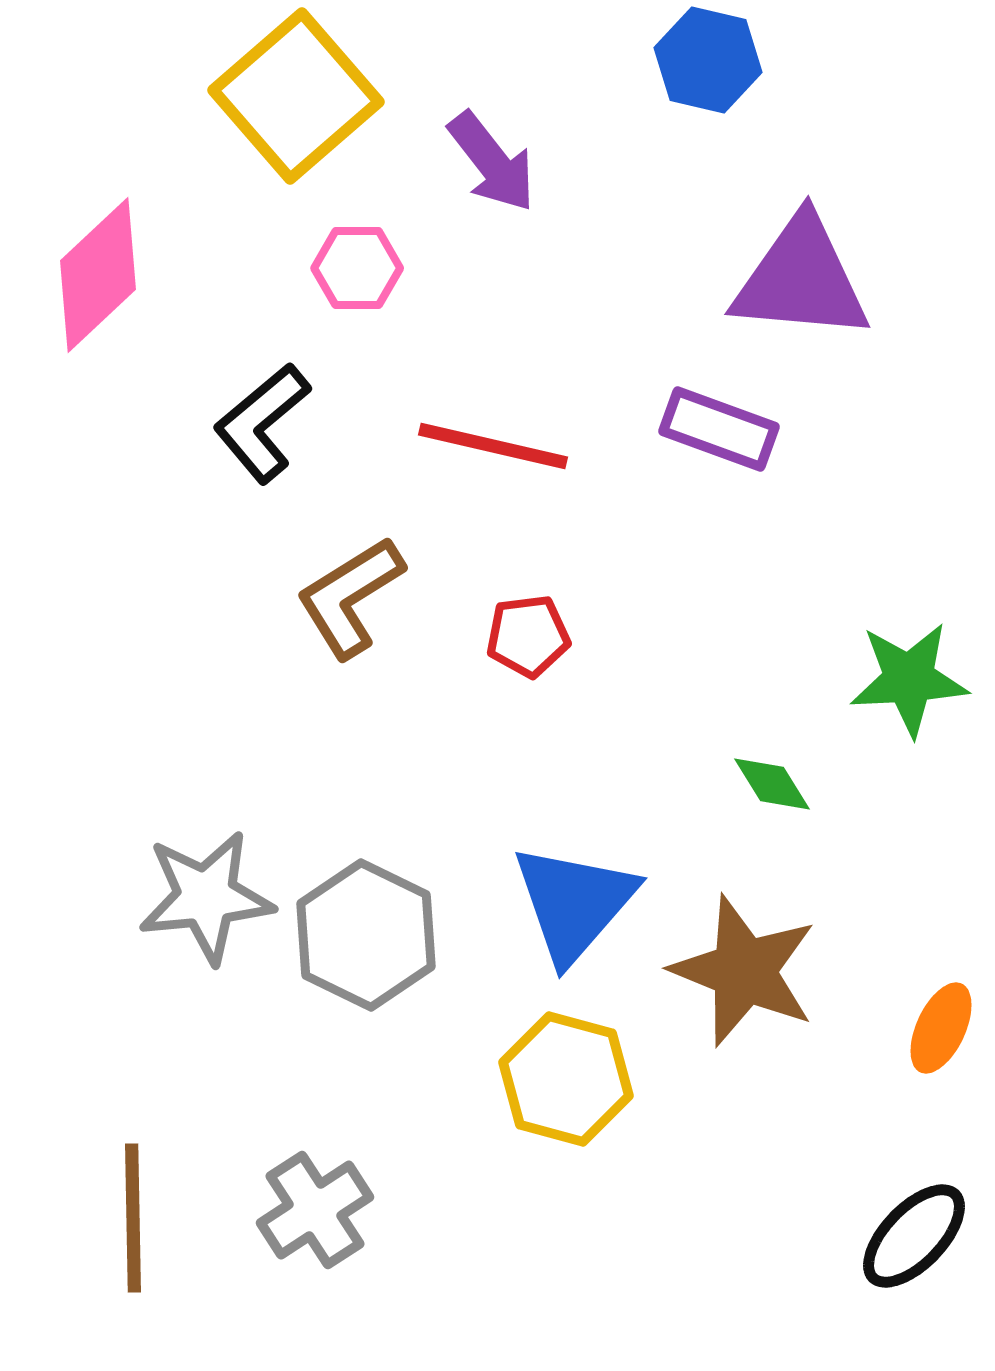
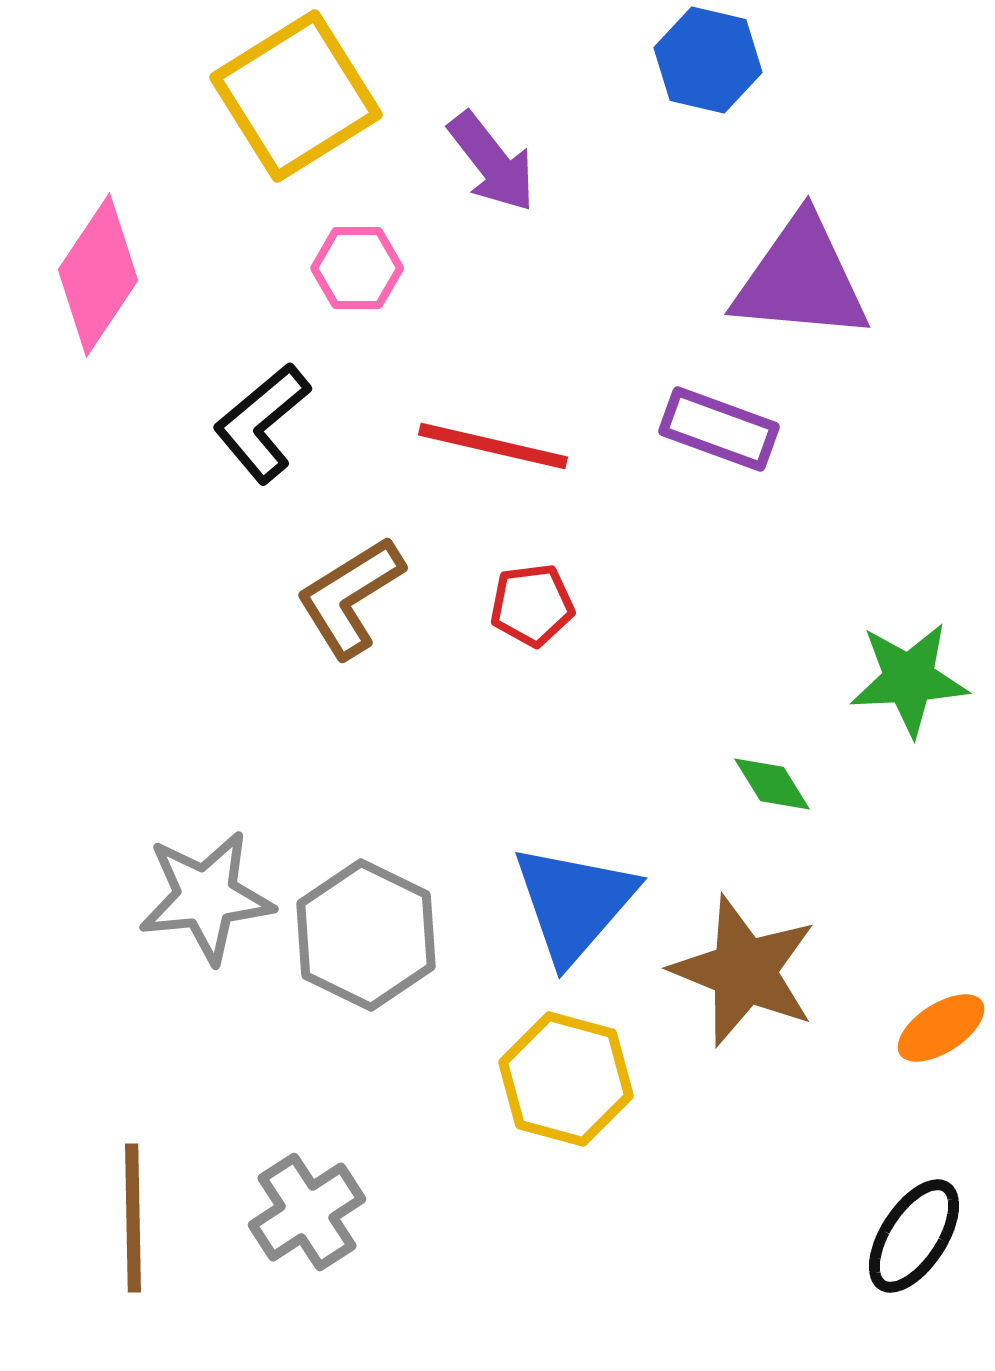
yellow square: rotated 9 degrees clockwise
pink diamond: rotated 13 degrees counterclockwise
red pentagon: moved 4 px right, 31 px up
orange ellipse: rotated 32 degrees clockwise
gray cross: moved 8 px left, 2 px down
black ellipse: rotated 11 degrees counterclockwise
